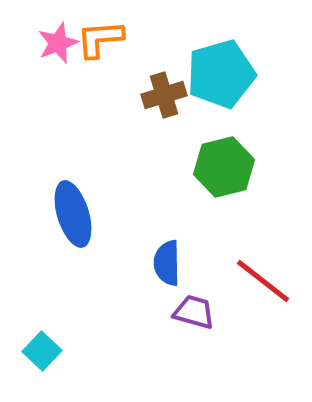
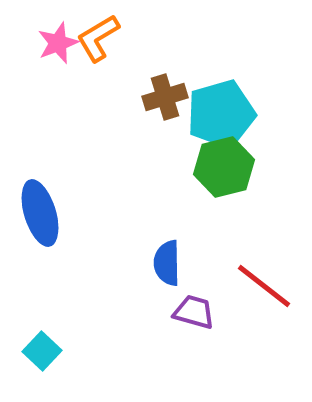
orange L-shape: moved 2 px left, 1 px up; rotated 27 degrees counterclockwise
cyan pentagon: moved 40 px down
brown cross: moved 1 px right, 2 px down
blue ellipse: moved 33 px left, 1 px up
red line: moved 1 px right, 5 px down
